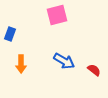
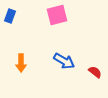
blue rectangle: moved 18 px up
orange arrow: moved 1 px up
red semicircle: moved 1 px right, 2 px down
